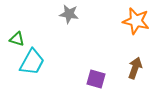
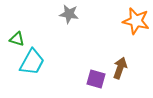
brown arrow: moved 15 px left
